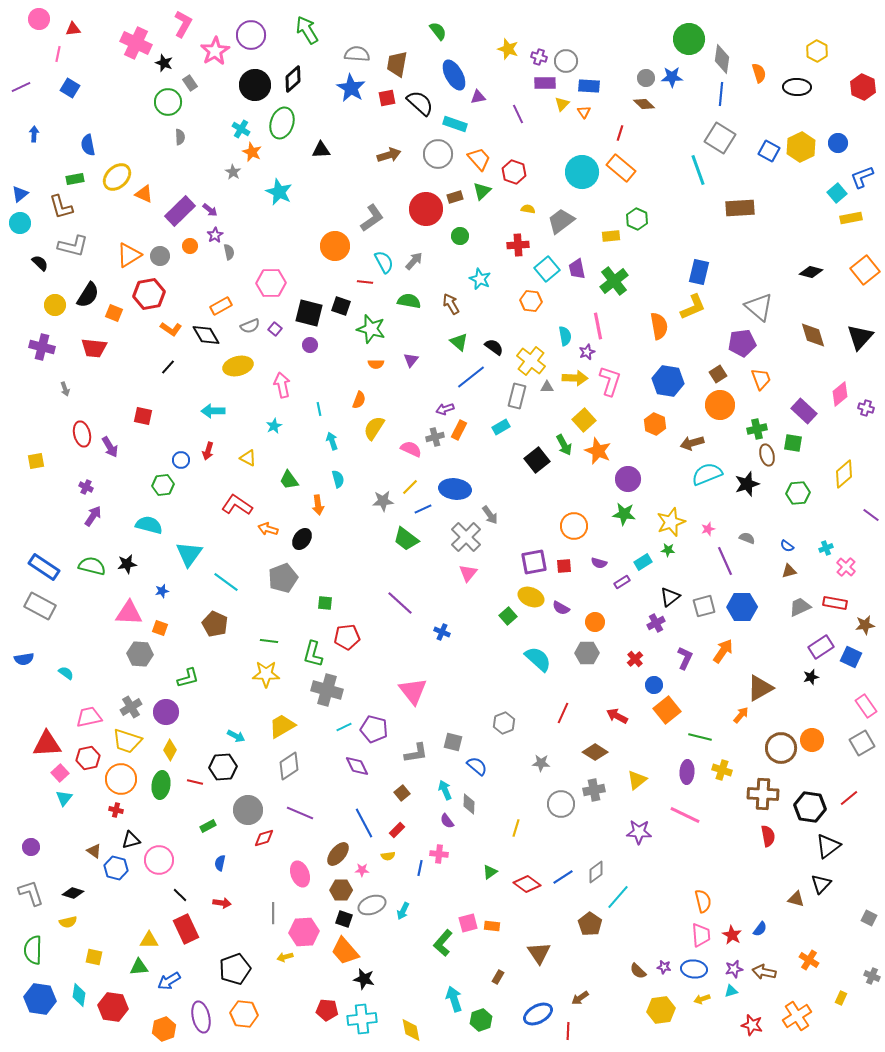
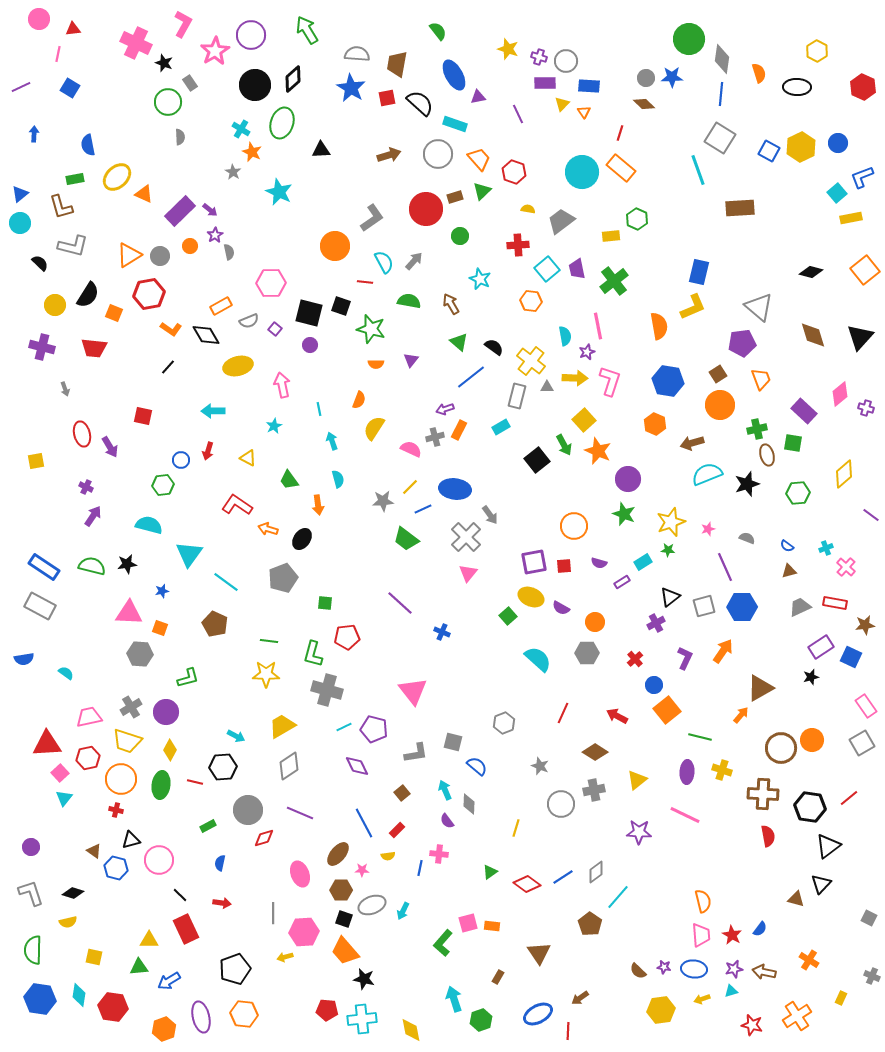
gray semicircle at (250, 326): moved 1 px left, 5 px up
green star at (624, 514): rotated 15 degrees clockwise
purple line at (725, 561): moved 6 px down
gray star at (541, 763): moved 1 px left, 3 px down; rotated 18 degrees clockwise
